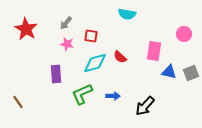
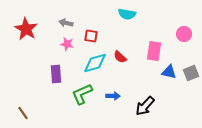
gray arrow: rotated 64 degrees clockwise
brown line: moved 5 px right, 11 px down
